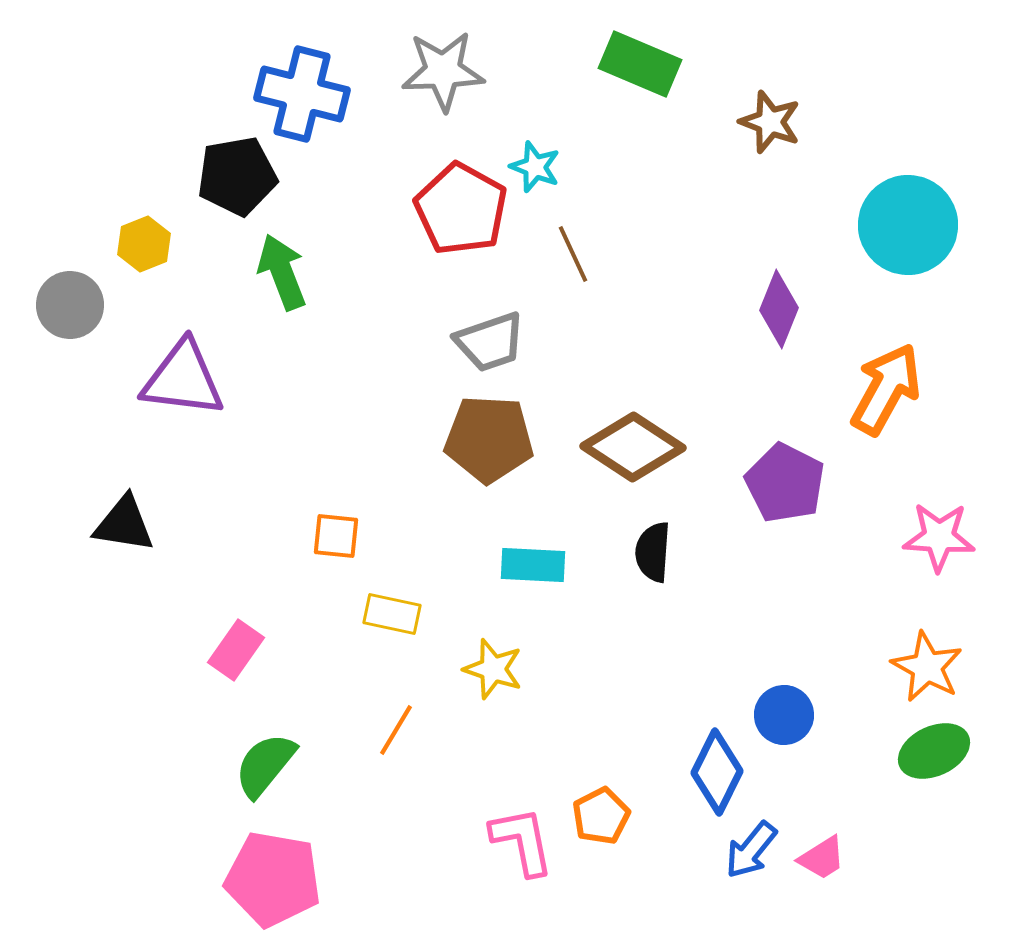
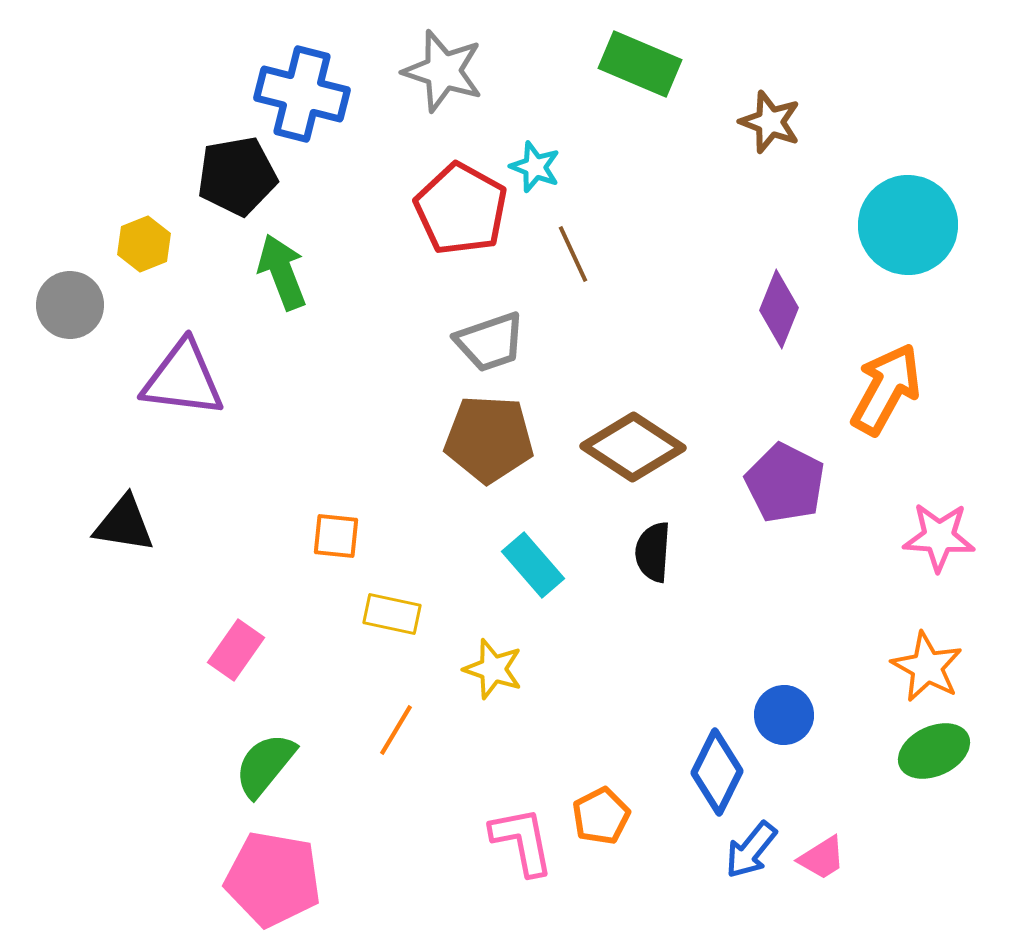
gray star: rotated 20 degrees clockwise
cyan rectangle: rotated 46 degrees clockwise
